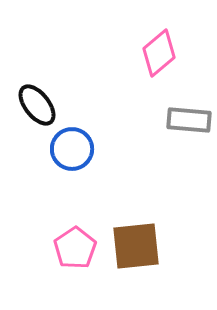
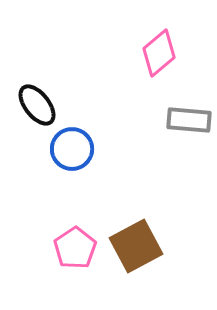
brown square: rotated 22 degrees counterclockwise
